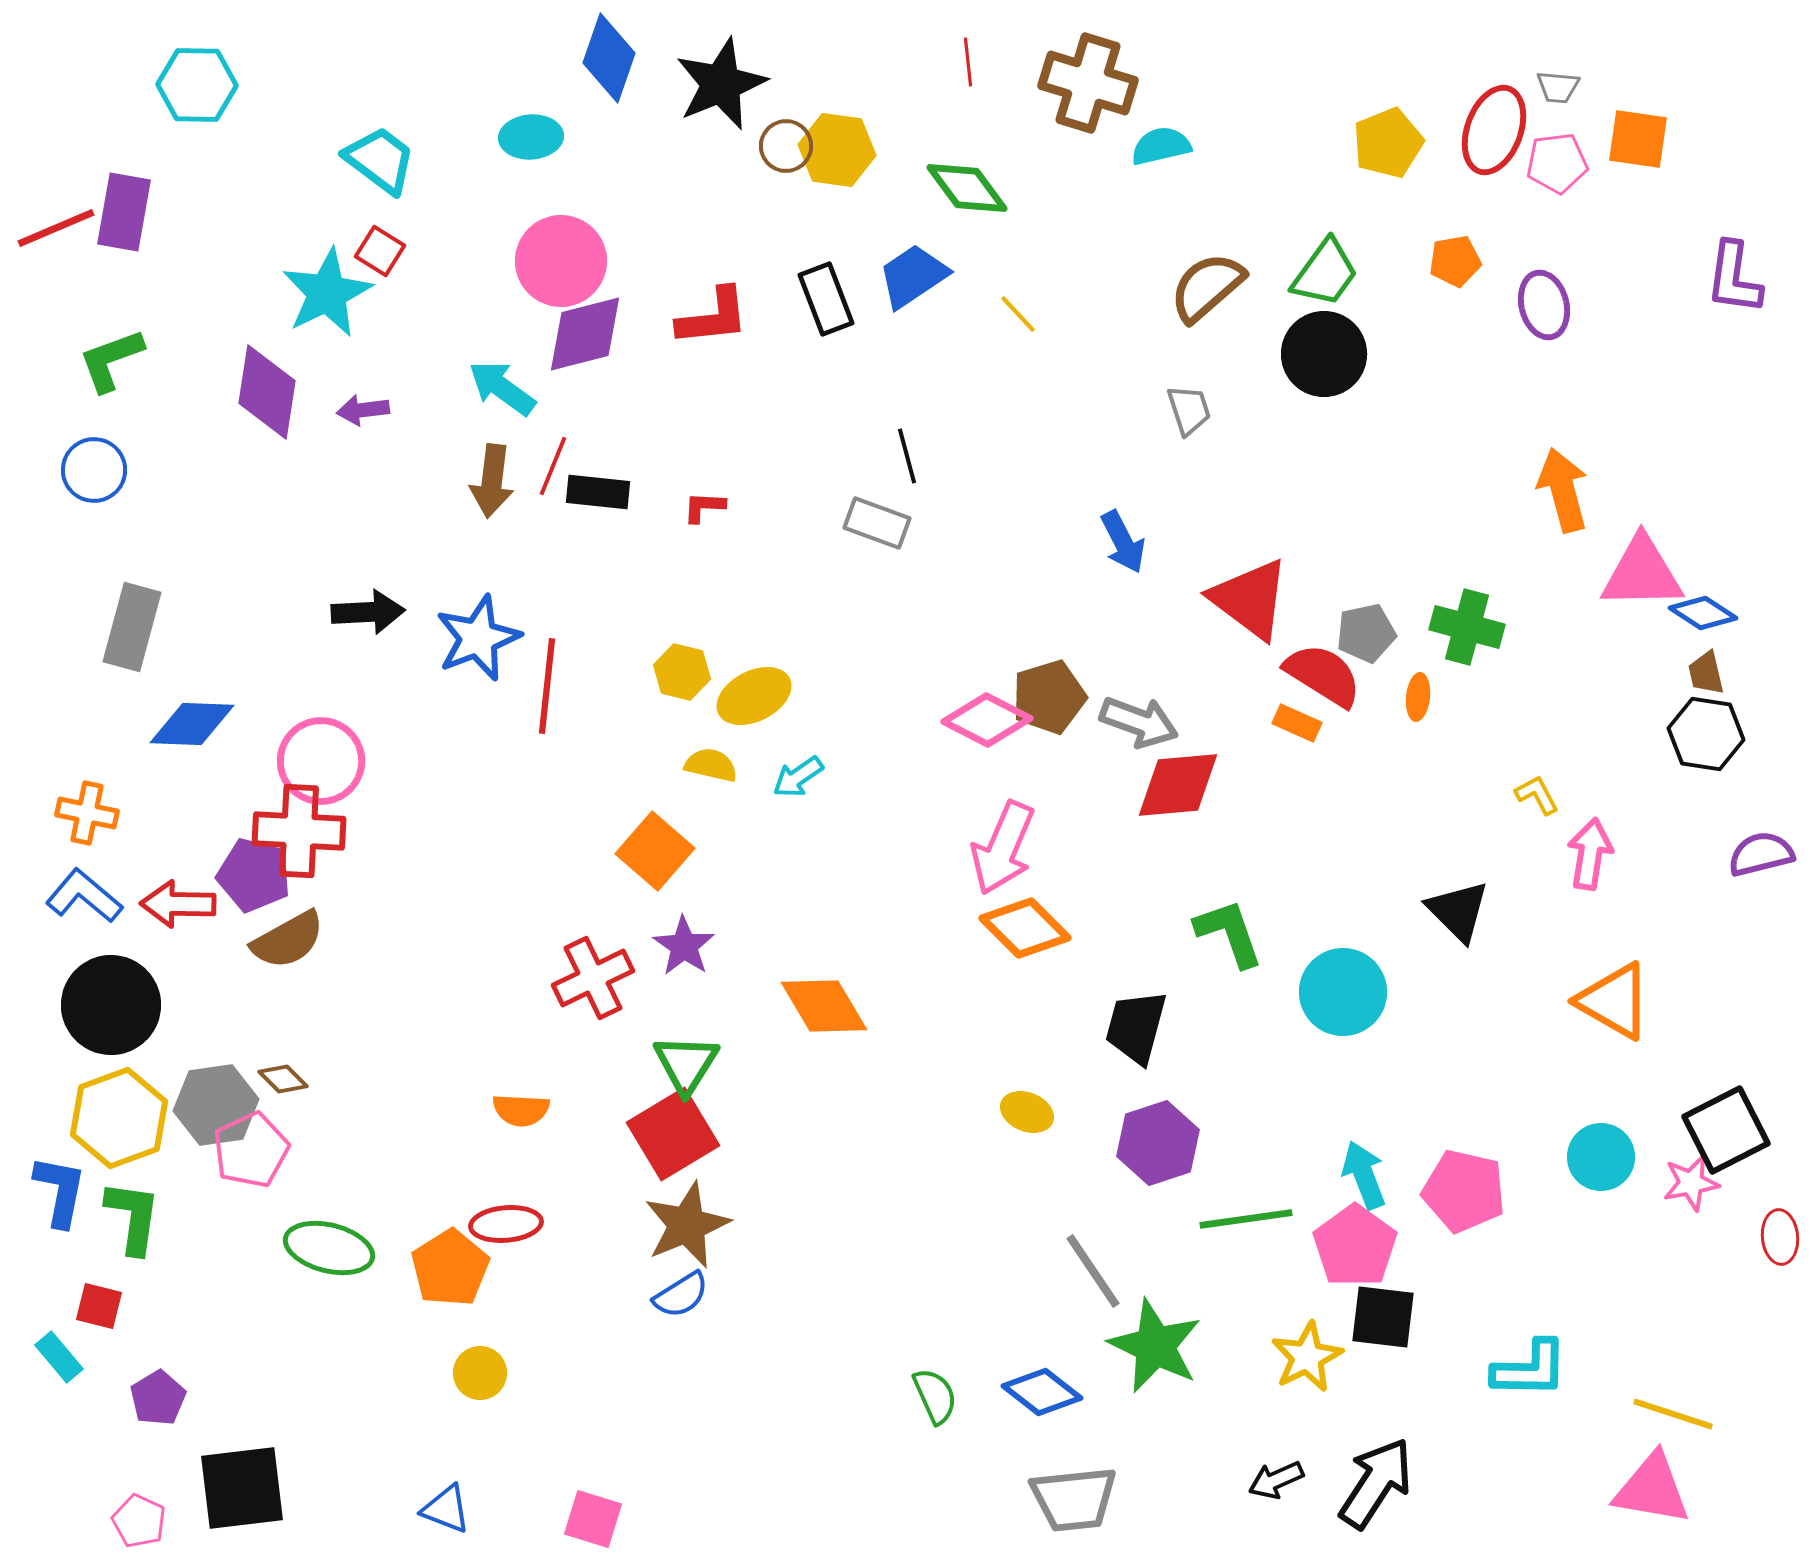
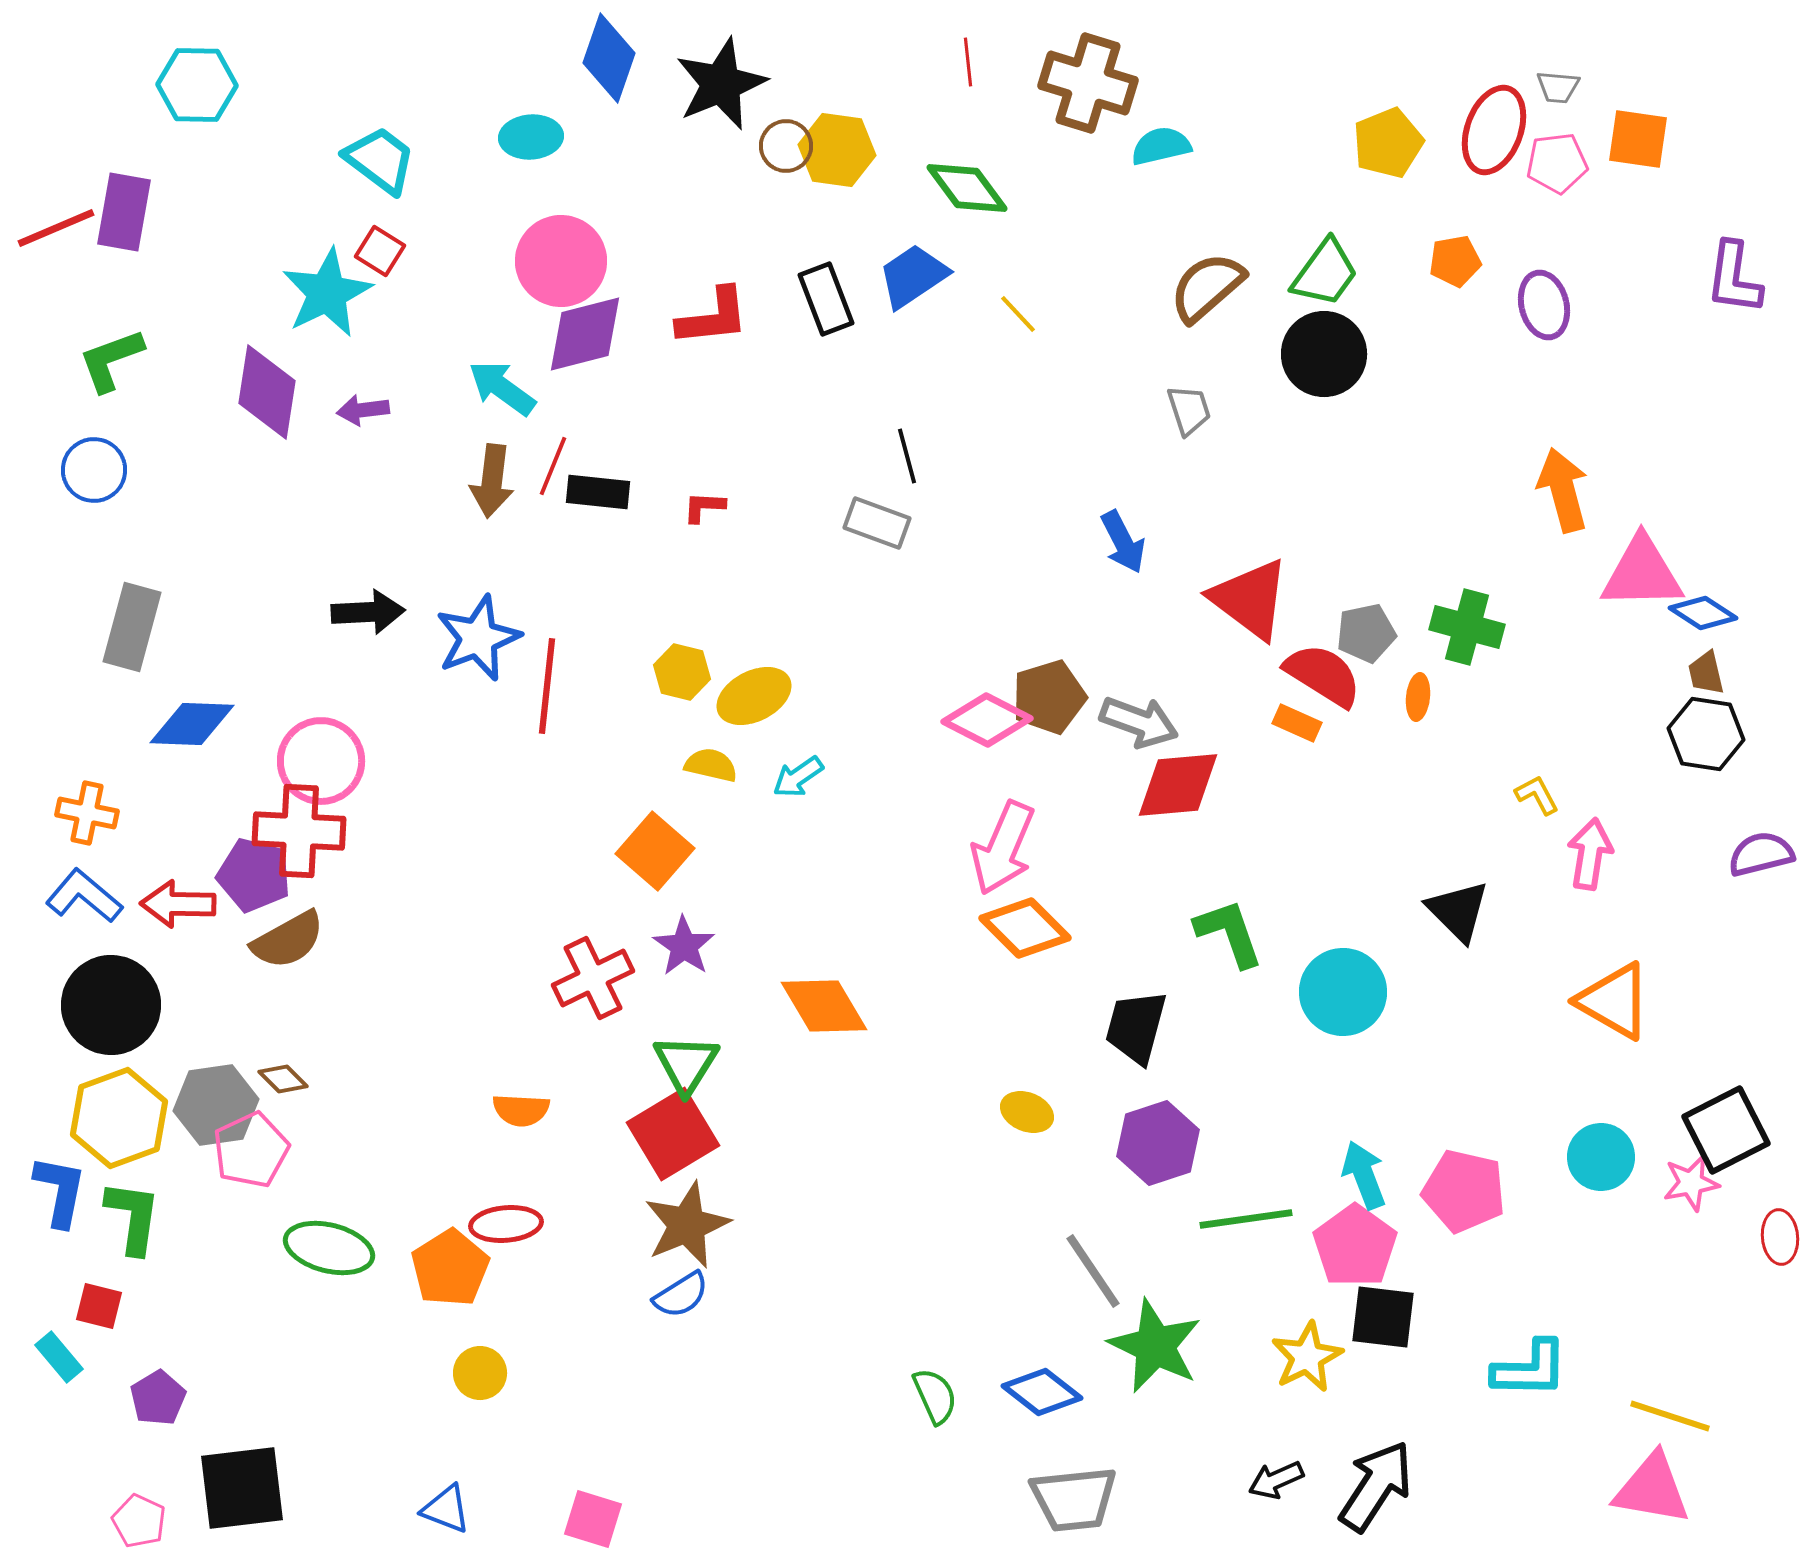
yellow line at (1673, 1414): moved 3 px left, 2 px down
black arrow at (1376, 1483): moved 3 px down
